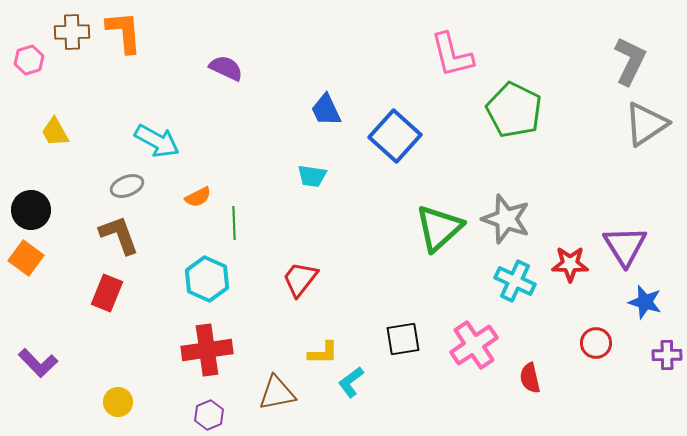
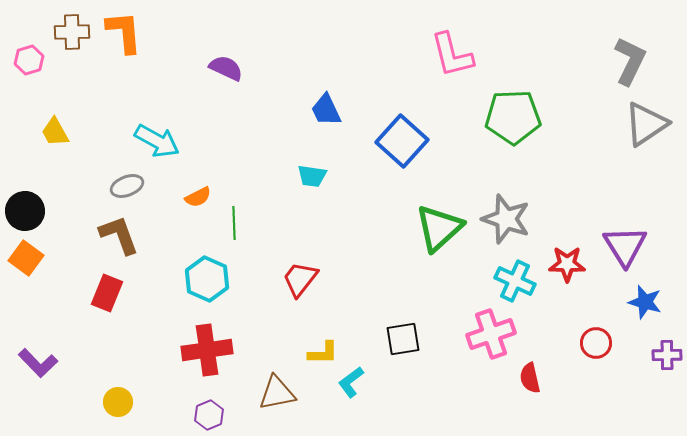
green pentagon: moved 1 px left, 7 px down; rotated 28 degrees counterclockwise
blue square: moved 7 px right, 5 px down
black circle: moved 6 px left, 1 px down
red star: moved 3 px left
pink cross: moved 17 px right, 11 px up; rotated 15 degrees clockwise
